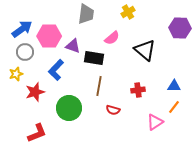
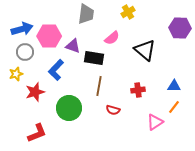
blue arrow: rotated 20 degrees clockwise
